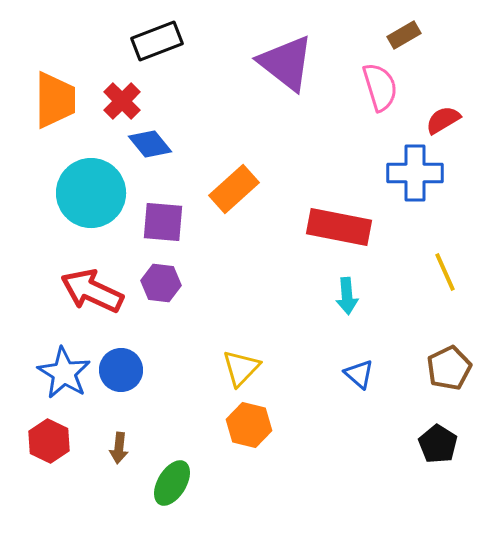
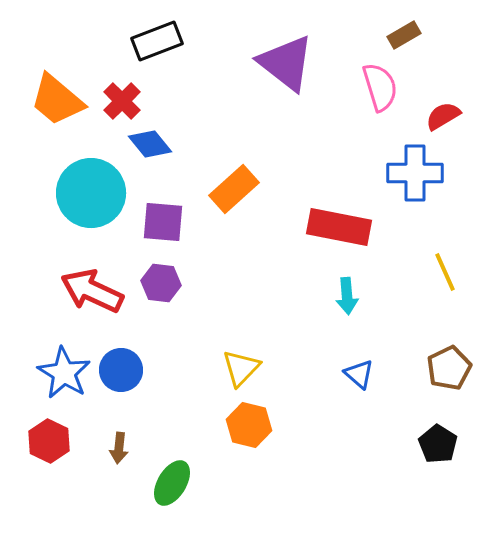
orange trapezoid: moved 2 px right; rotated 130 degrees clockwise
red semicircle: moved 4 px up
